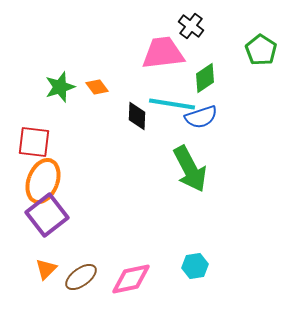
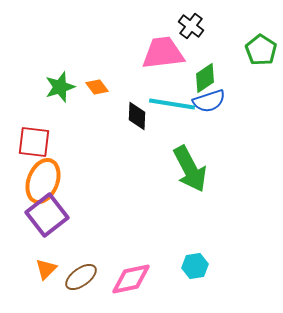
blue semicircle: moved 8 px right, 16 px up
